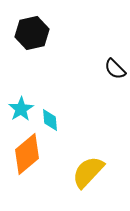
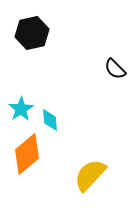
yellow semicircle: moved 2 px right, 3 px down
